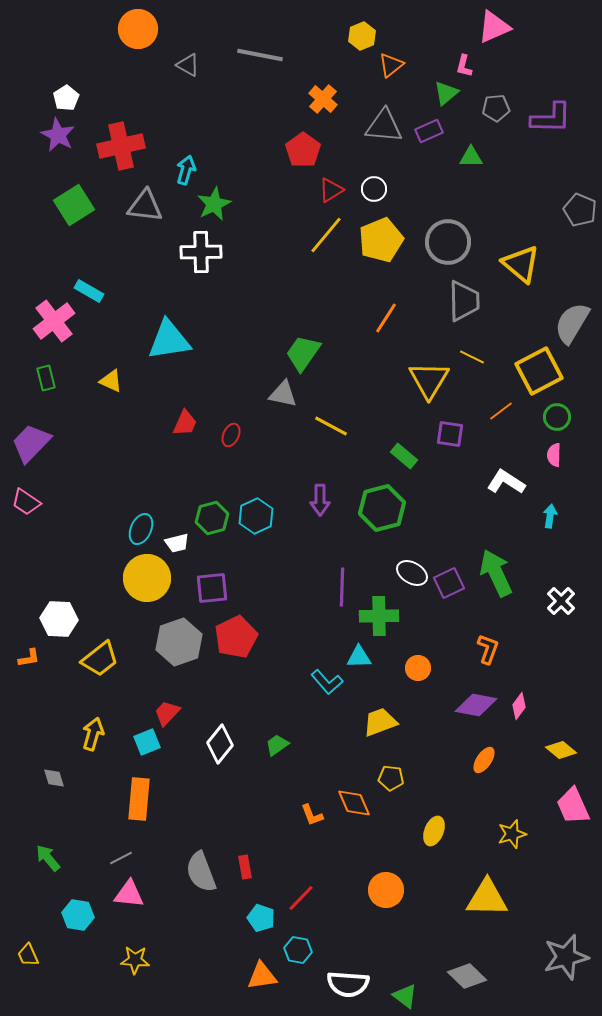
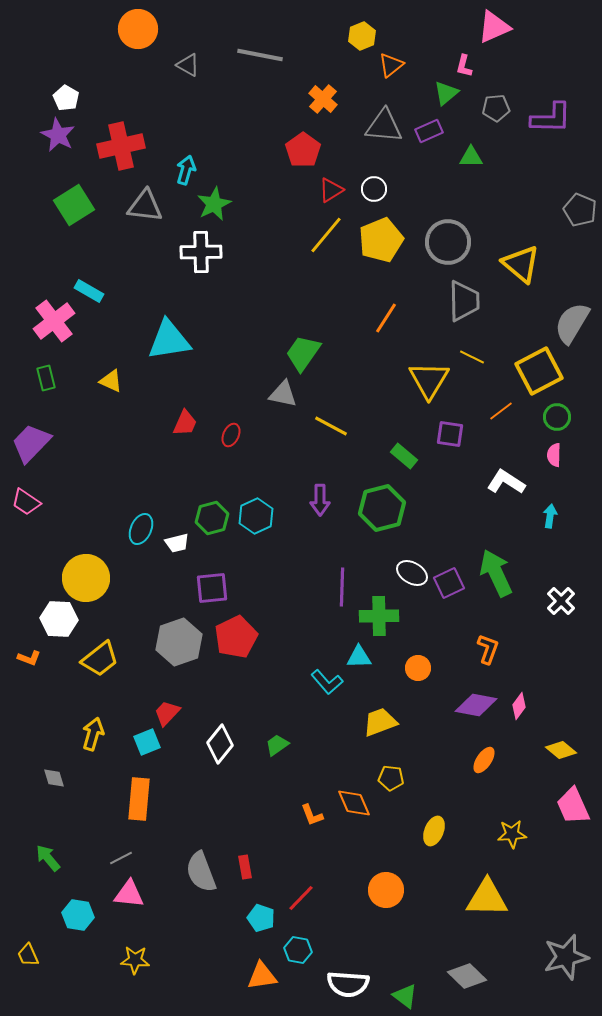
white pentagon at (66, 98): rotated 10 degrees counterclockwise
yellow circle at (147, 578): moved 61 px left
orange L-shape at (29, 658): rotated 30 degrees clockwise
yellow star at (512, 834): rotated 12 degrees clockwise
